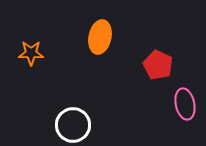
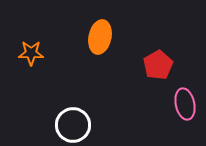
red pentagon: rotated 16 degrees clockwise
